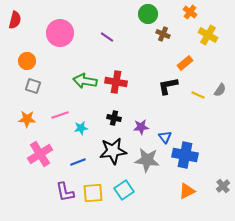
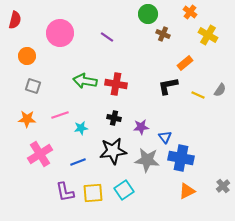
orange circle: moved 5 px up
red cross: moved 2 px down
blue cross: moved 4 px left, 3 px down
